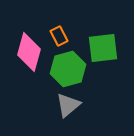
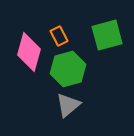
green square: moved 4 px right, 13 px up; rotated 8 degrees counterclockwise
